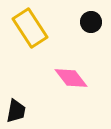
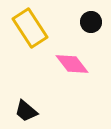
pink diamond: moved 1 px right, 14 px up
black trapezoid: moved 10 px right; rotated 120 degrees clockwise
